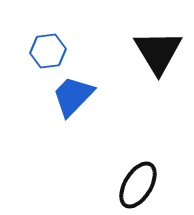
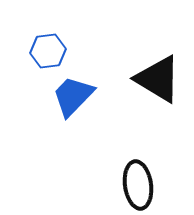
black triangle: moved 27 px down; rotated 28 degrees counterclockwise
black ellipse: rotated 39 degrees counterclockwise
